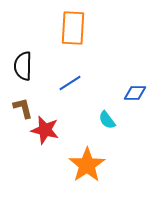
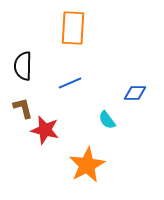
blue line: rotated 10 degrees clockwise
orange star: rotated 6 degrees clockwise
